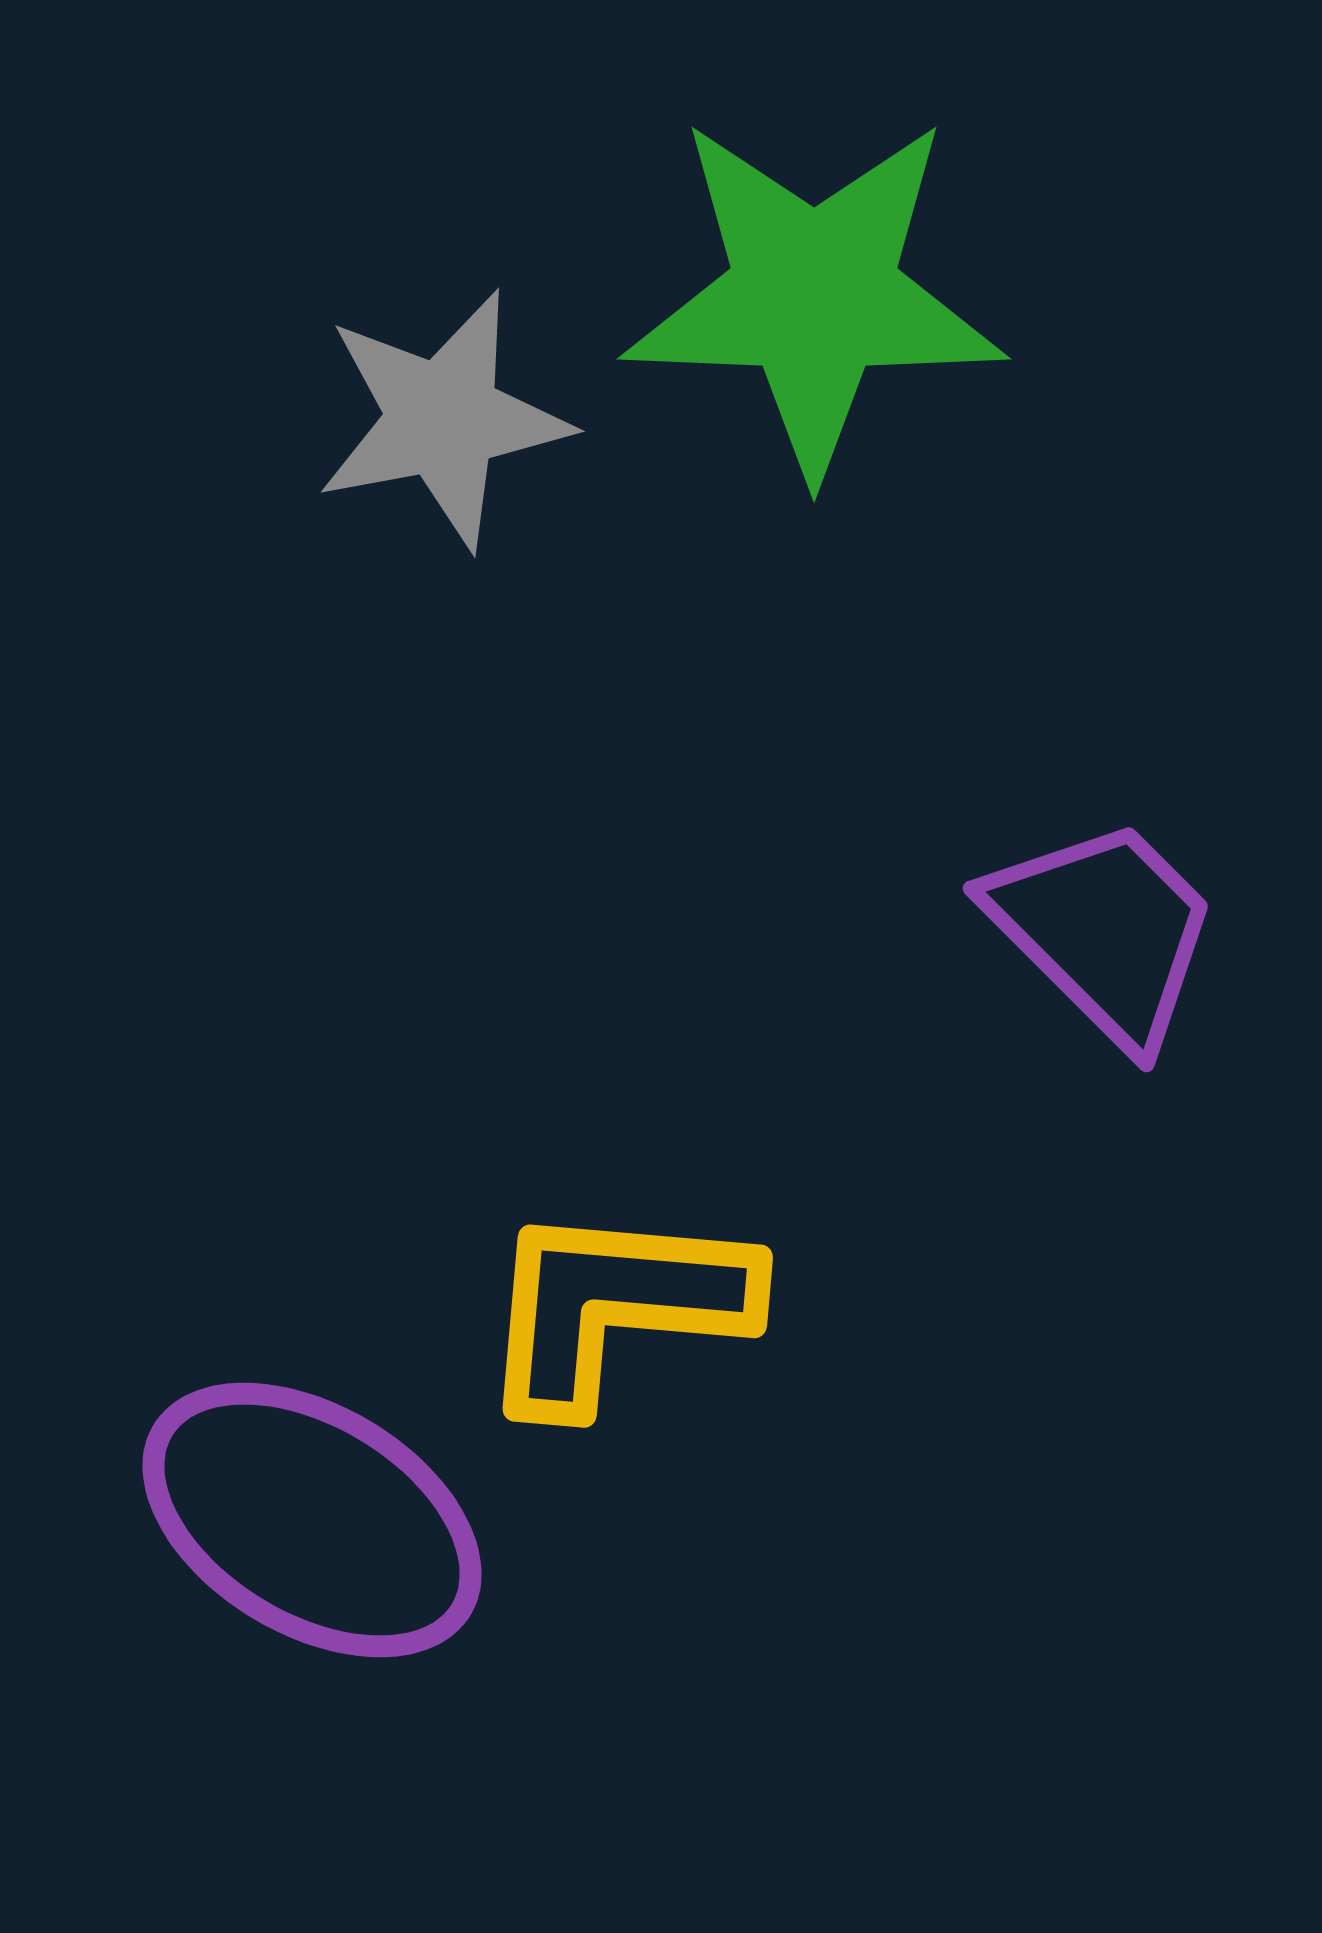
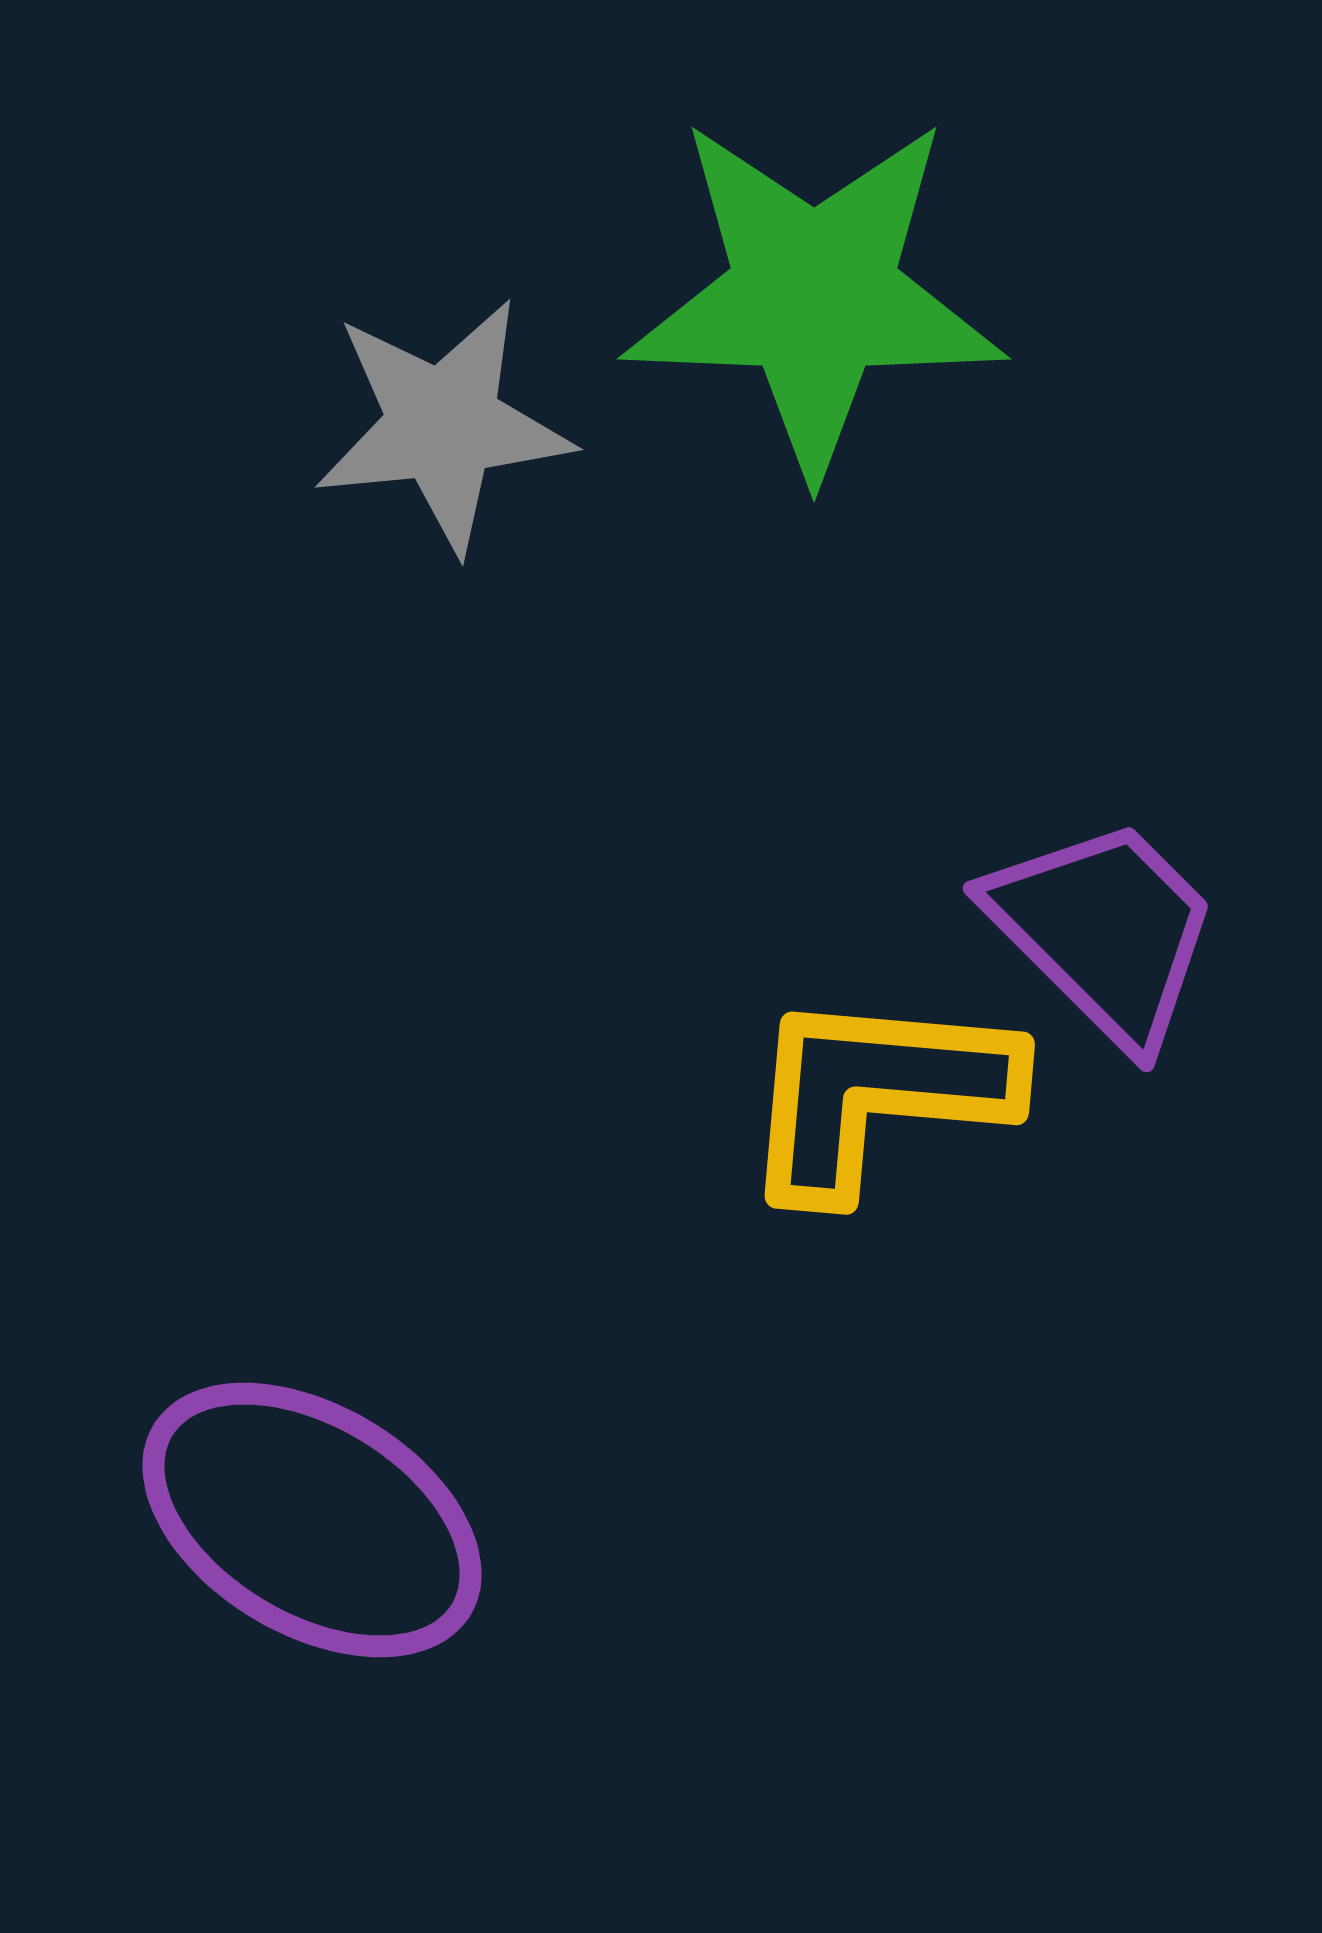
gray star: moved 6 px down; rotated 5 degrees clockwise
yellow L-shape: moved 262 px right, 213 px up
